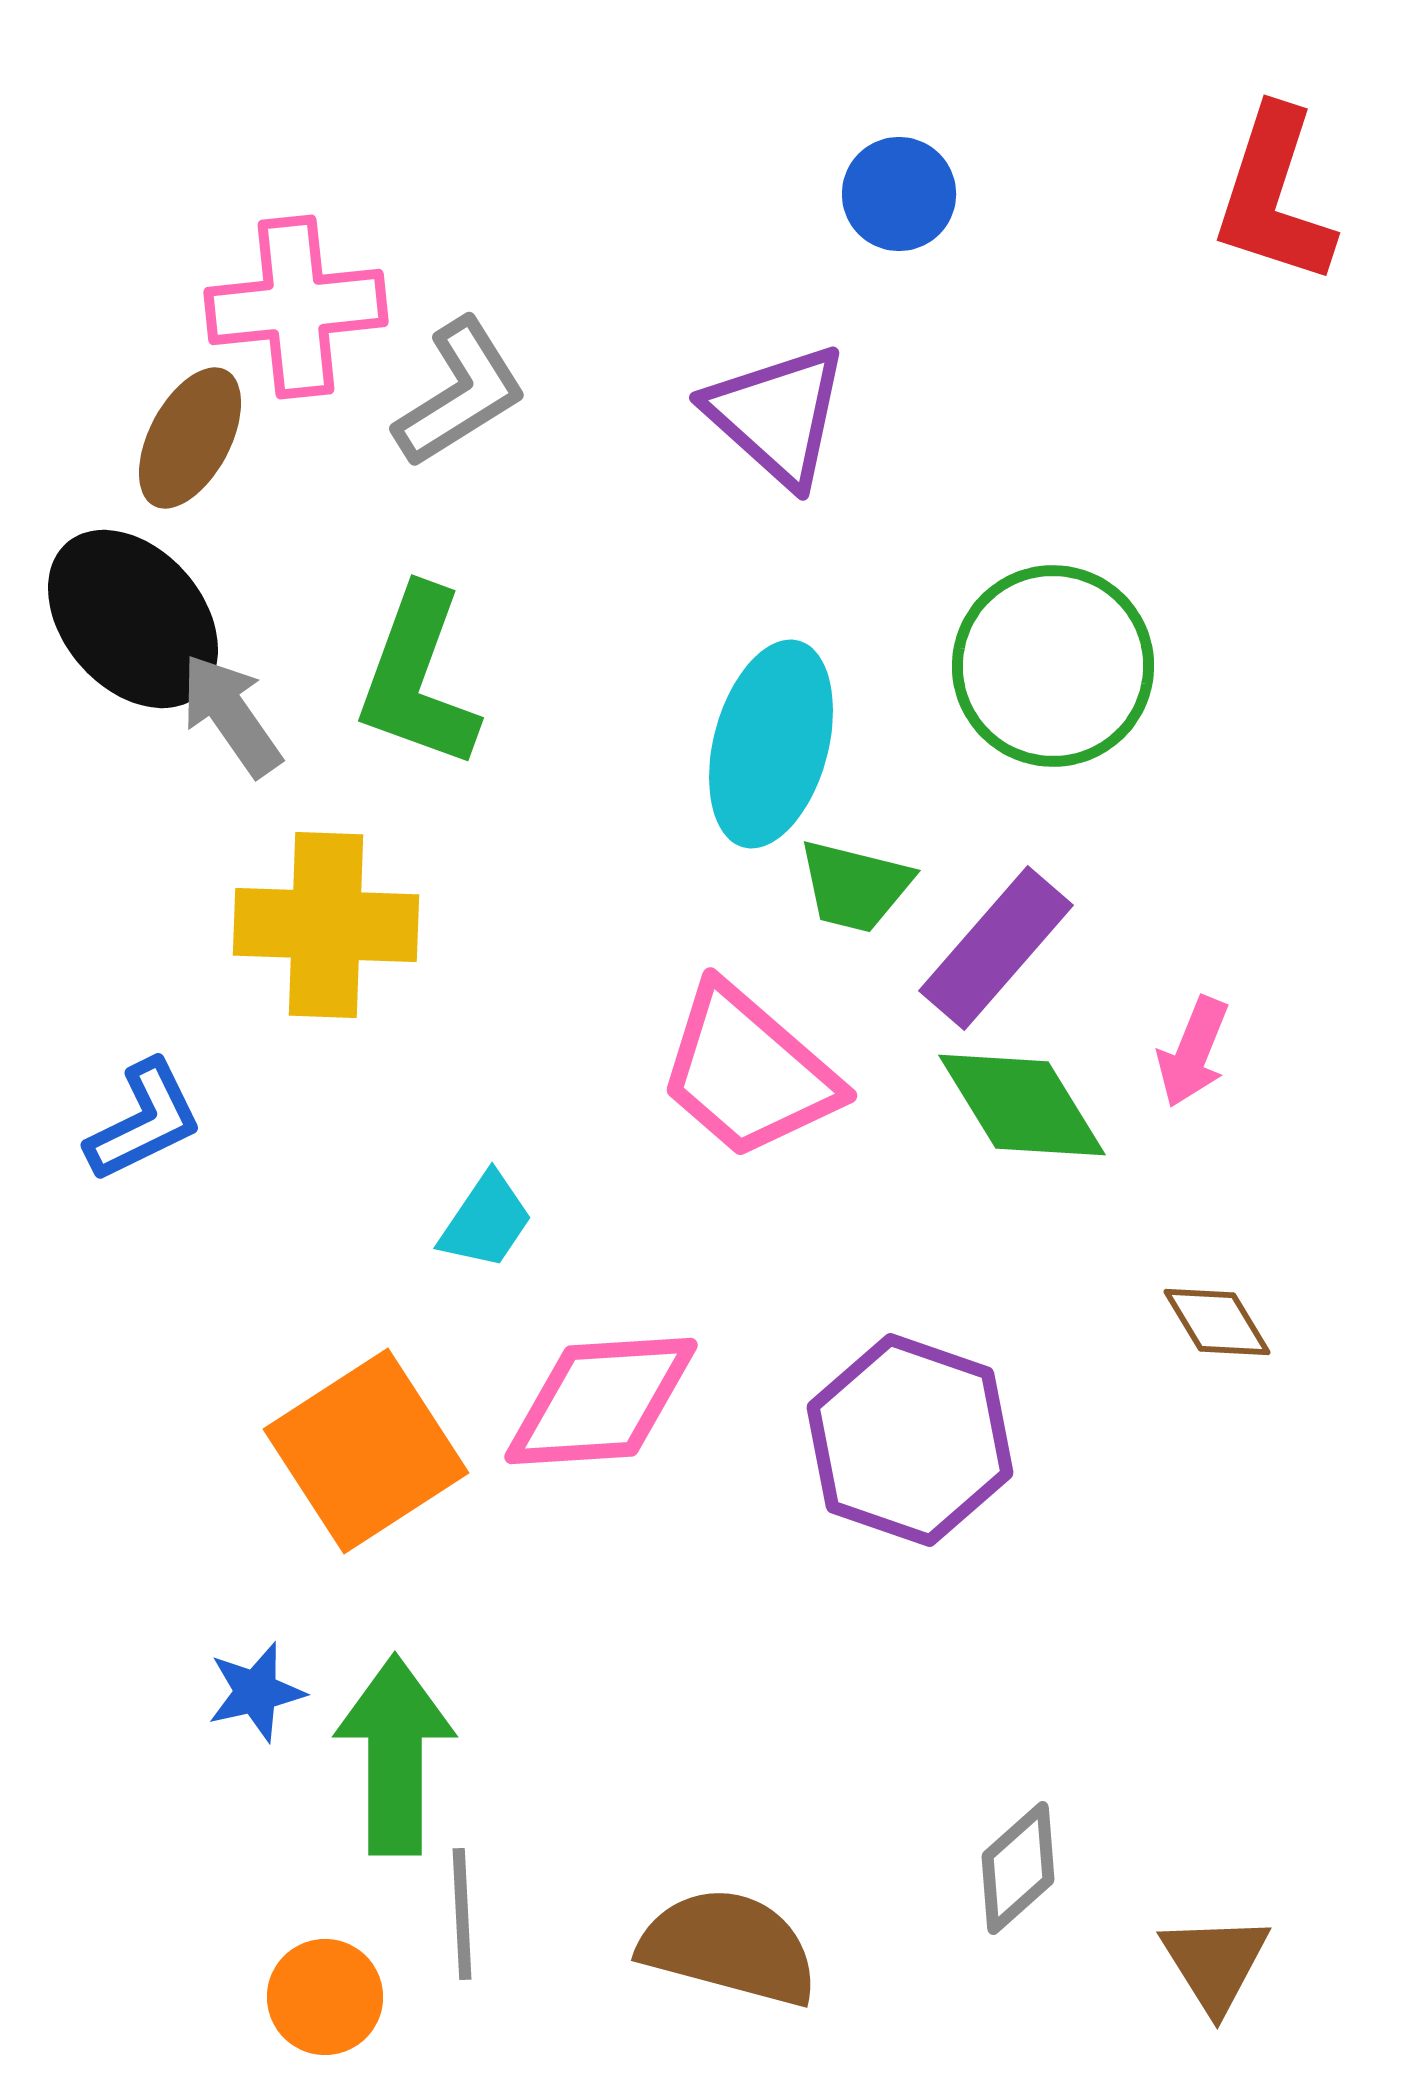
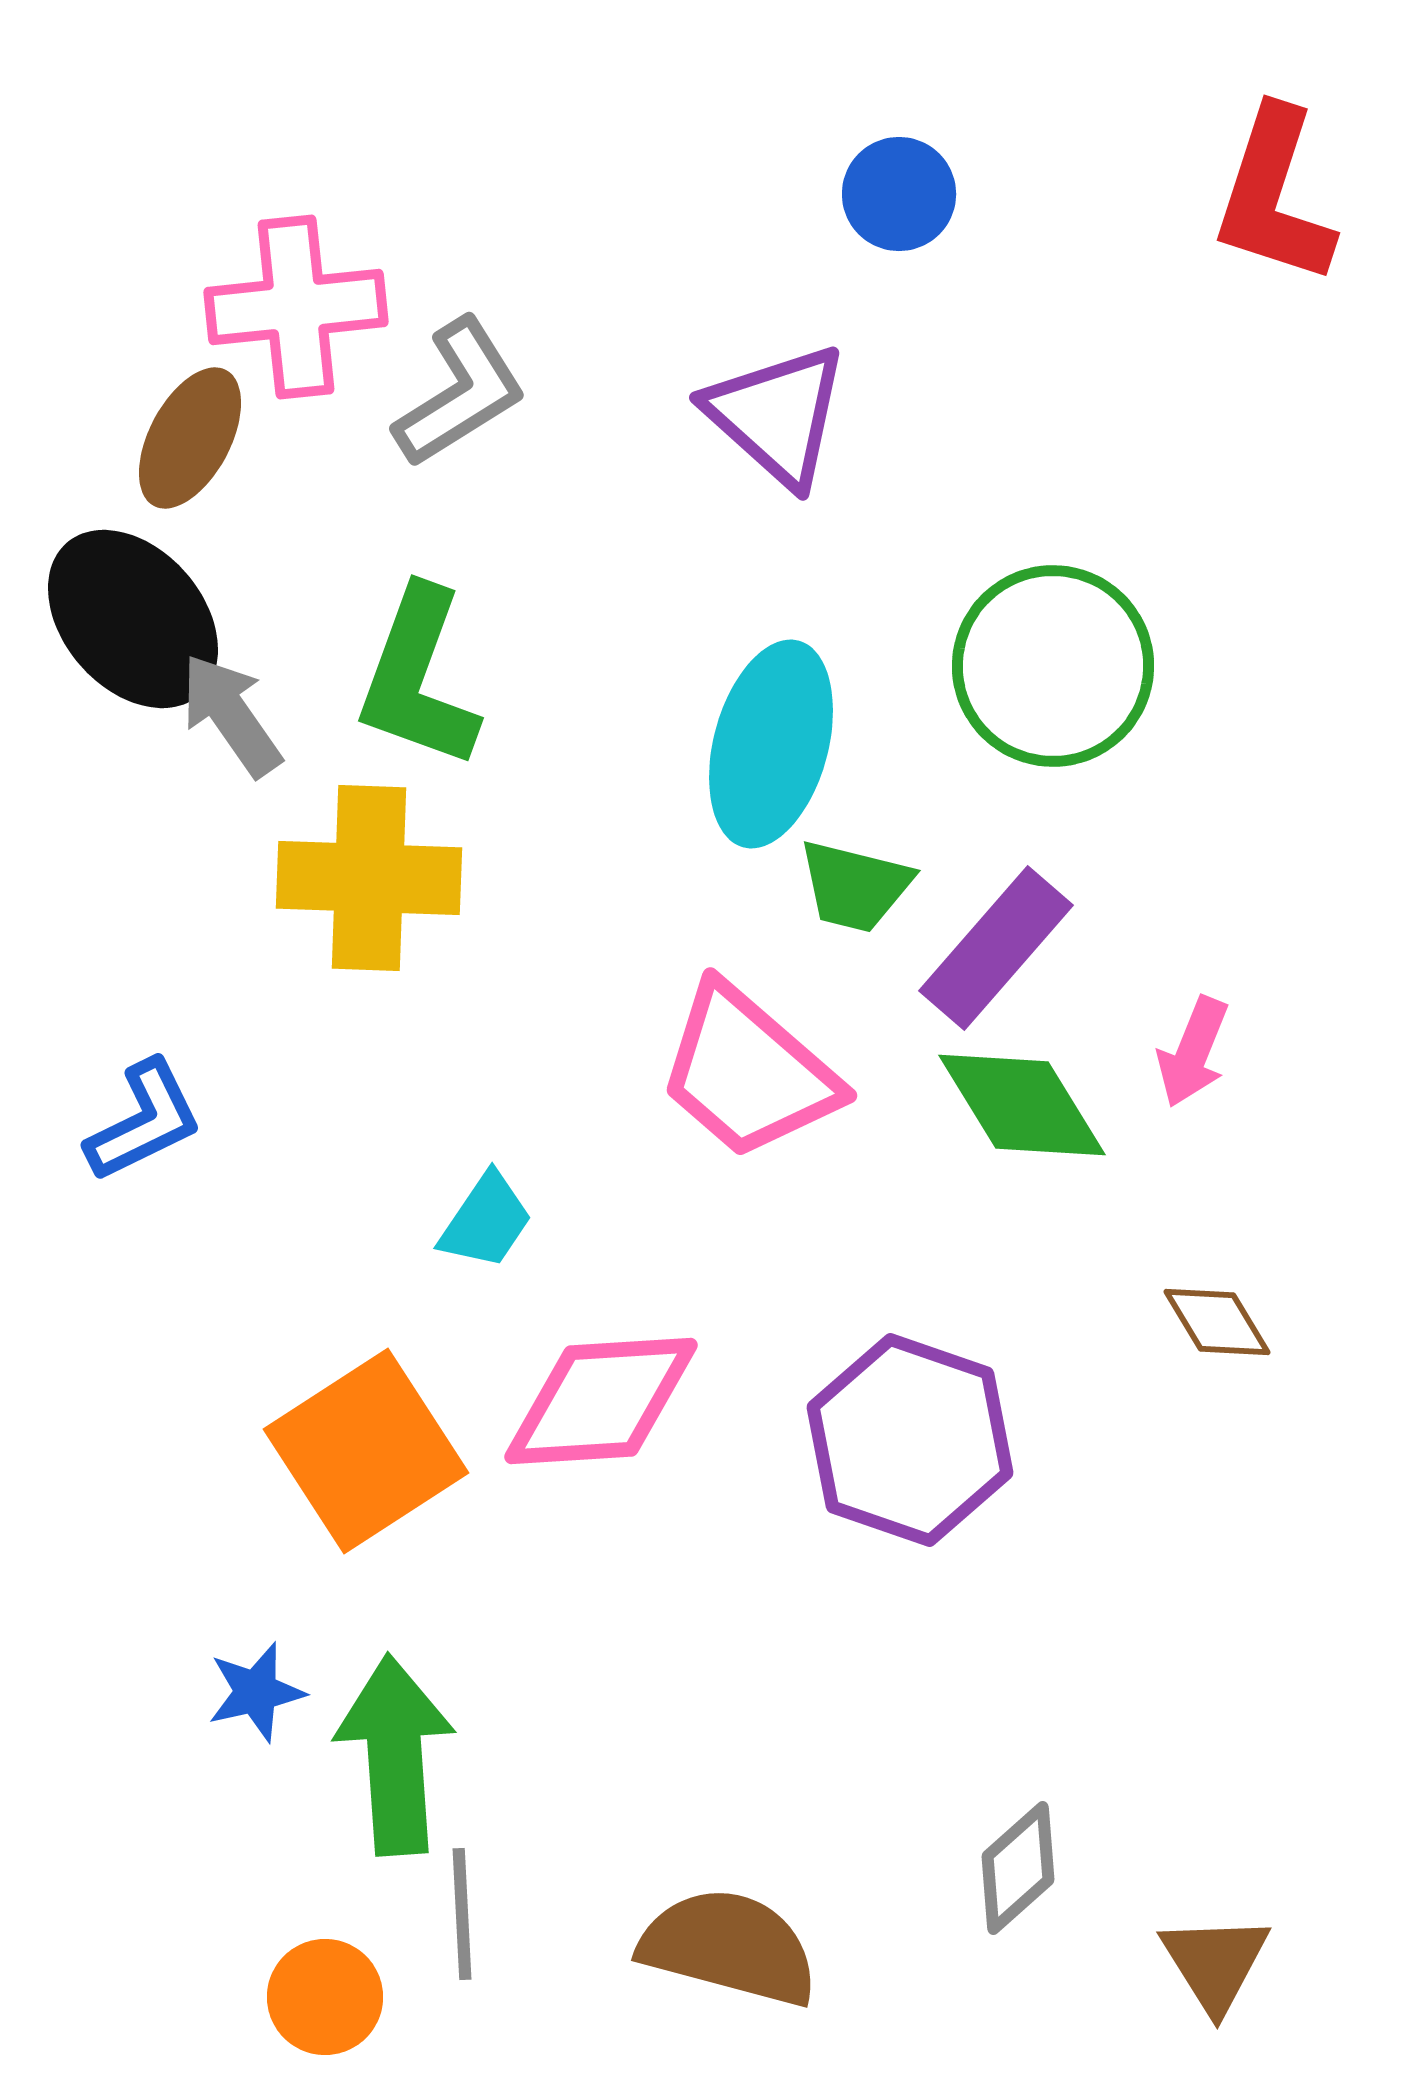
yellow cross: moved 43 px right, 47 px up
green arrow: rotated 4 degrees counterclockwise
